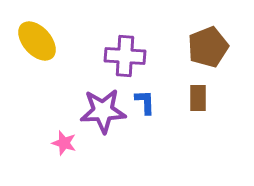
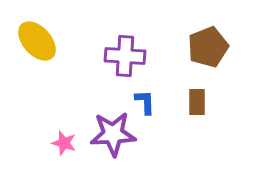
brown rectangle: moved 1 px left, 4 px down
purple star: moved 10 px right, 23 px down
